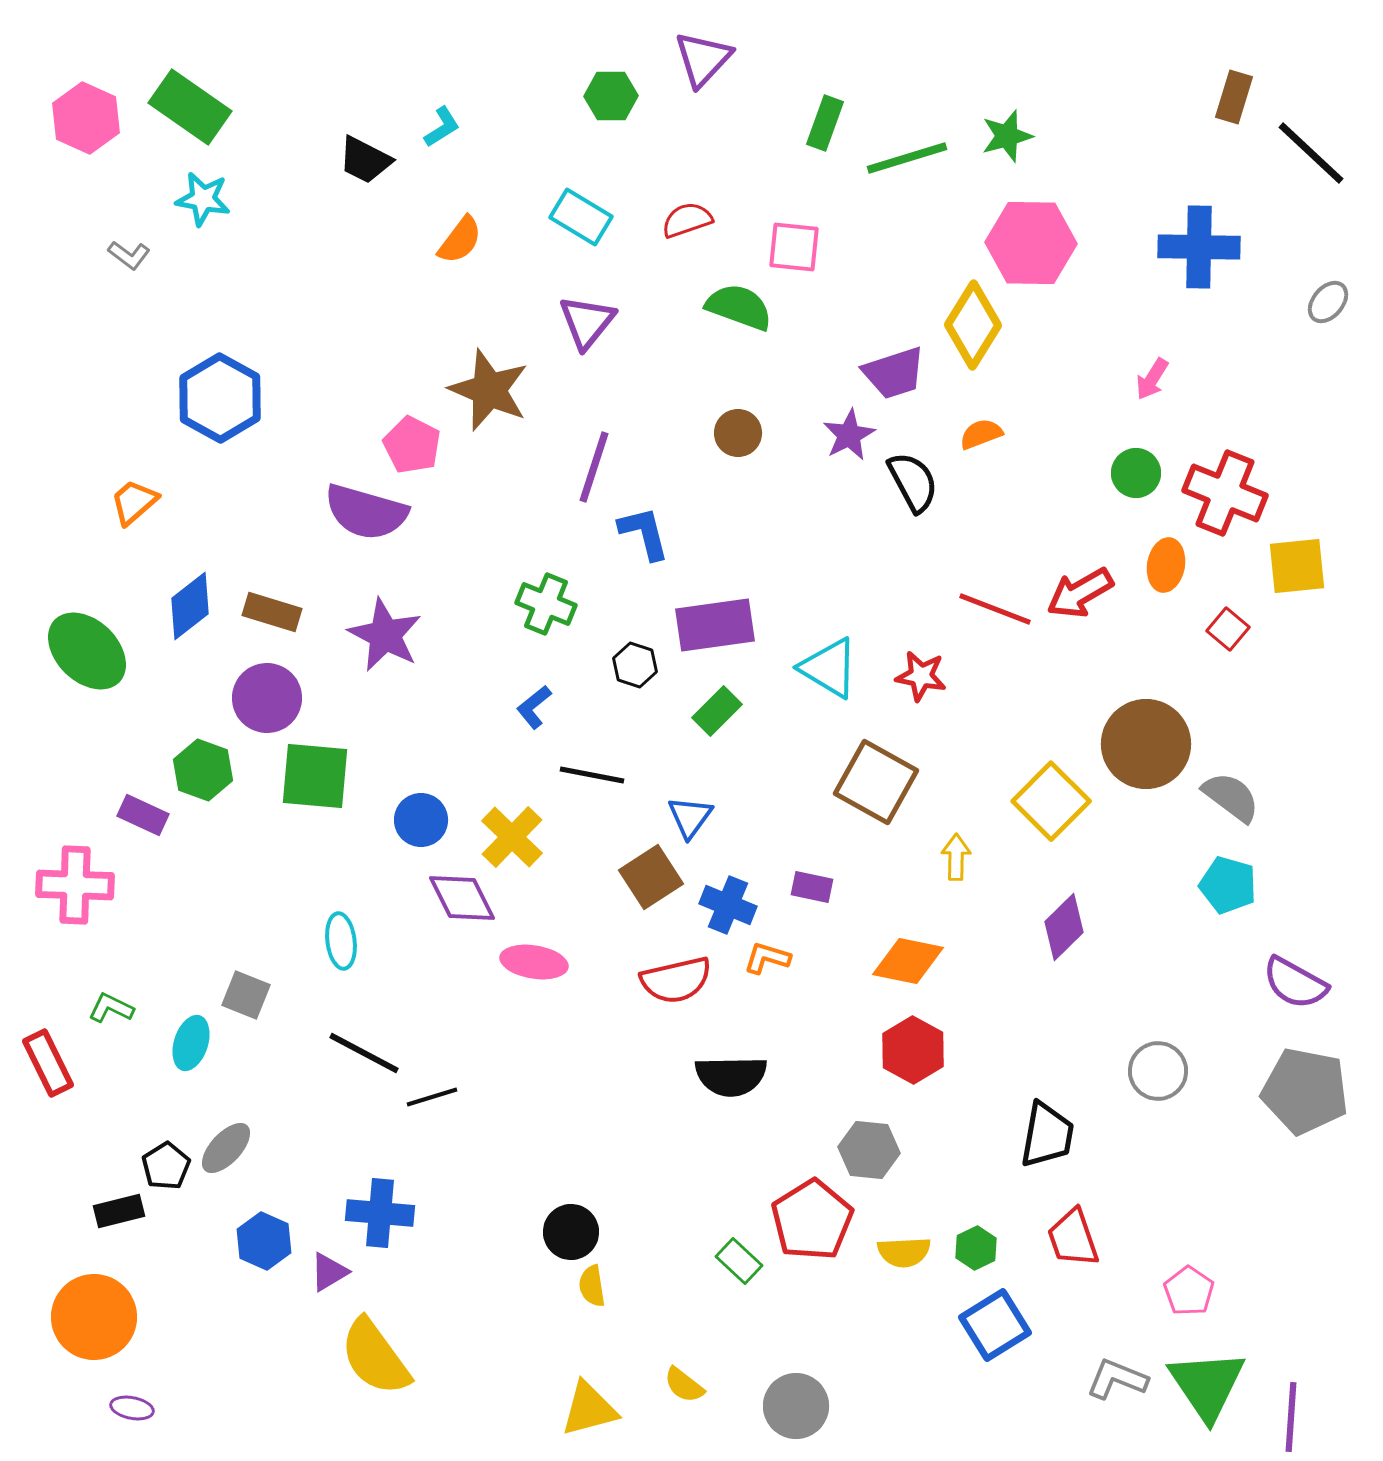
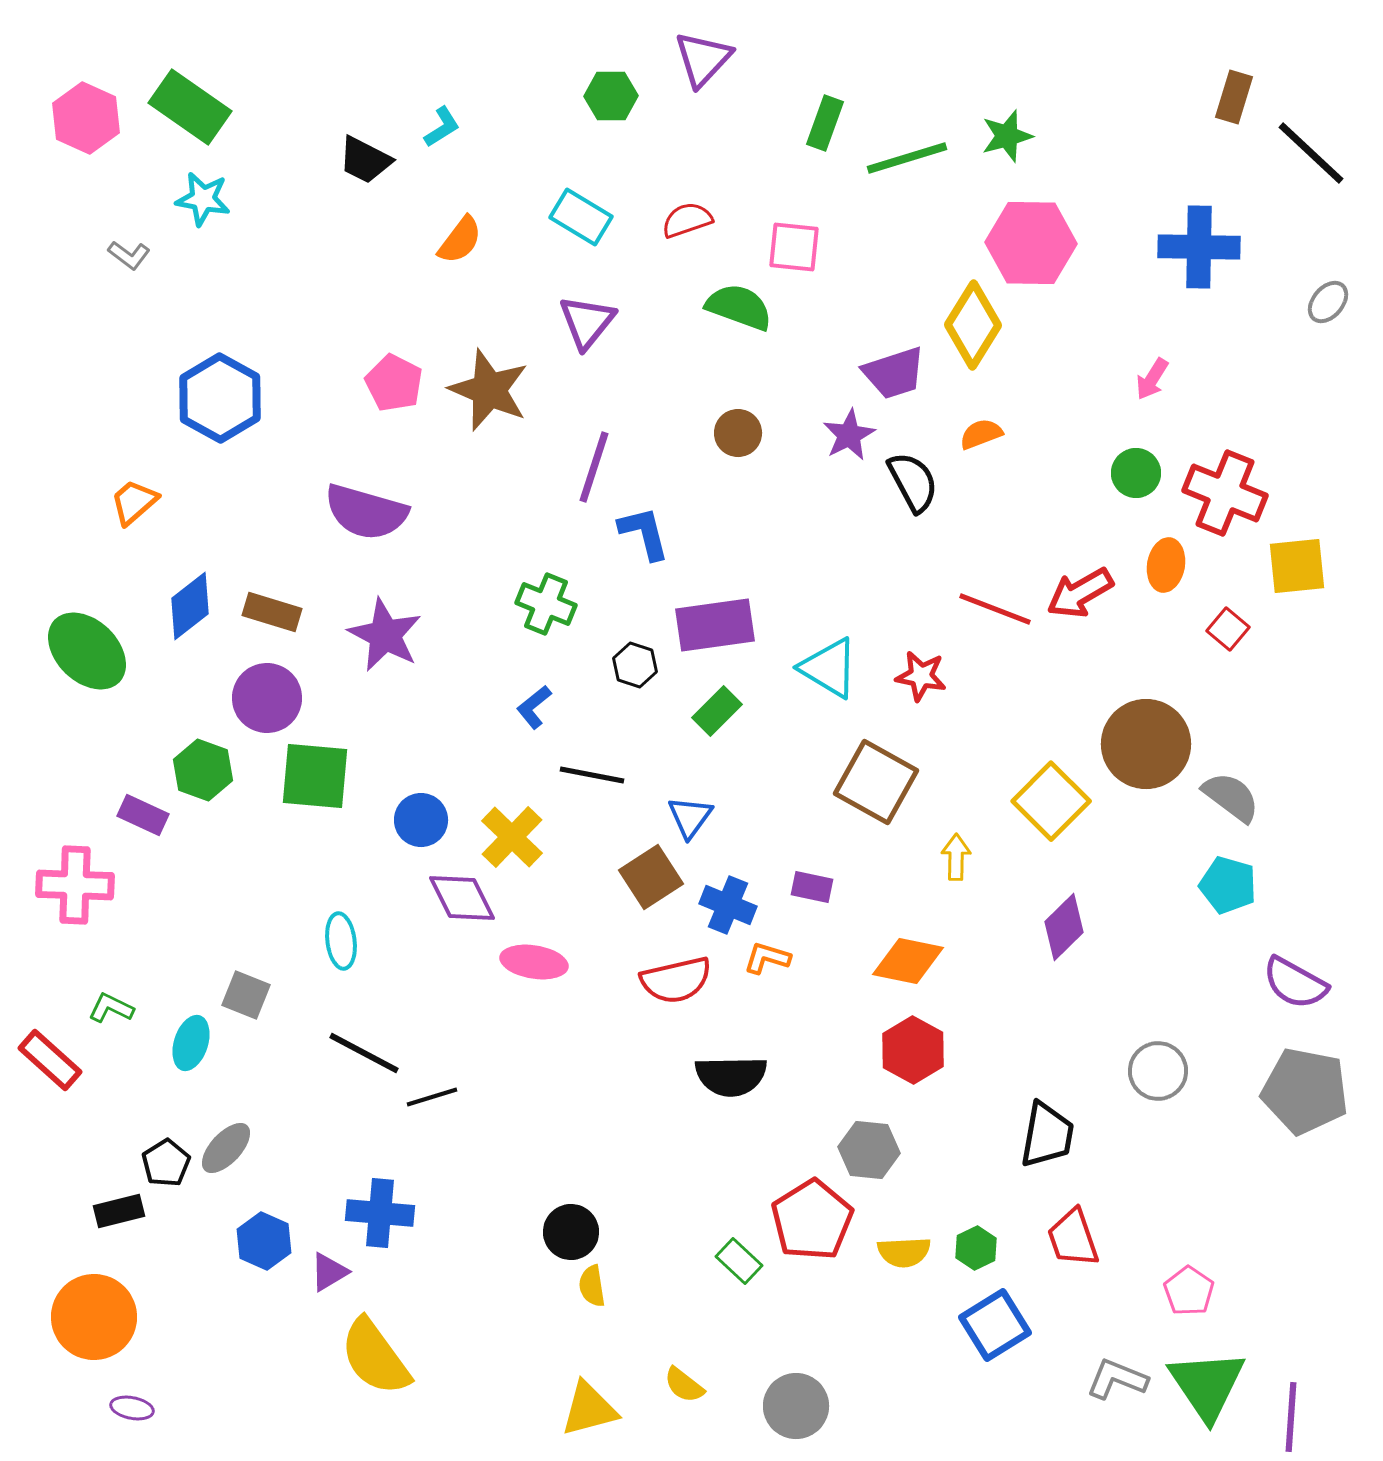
pink pentagon at (412, 445): moved 18 px left, 62 px up
red rectangle at (48, 1063): moved 2 px right, 3 px up; rotated 22 degrees counterclockwise
black pentagon at (166, 1166): moved 3 px up
